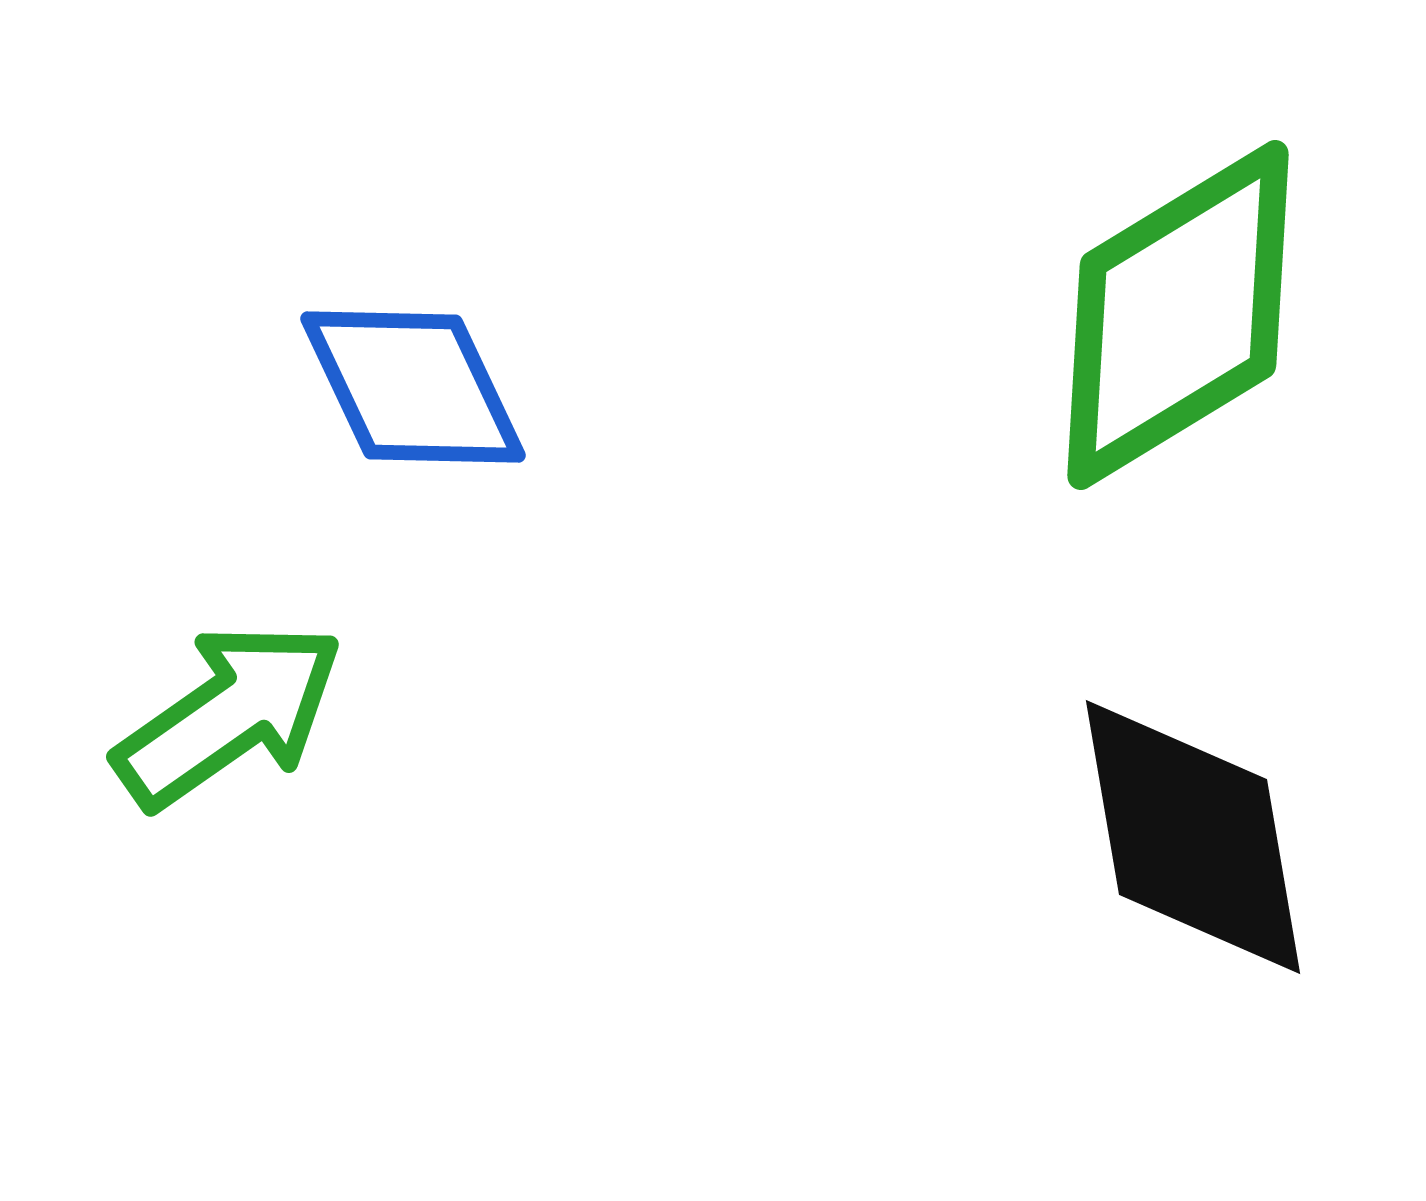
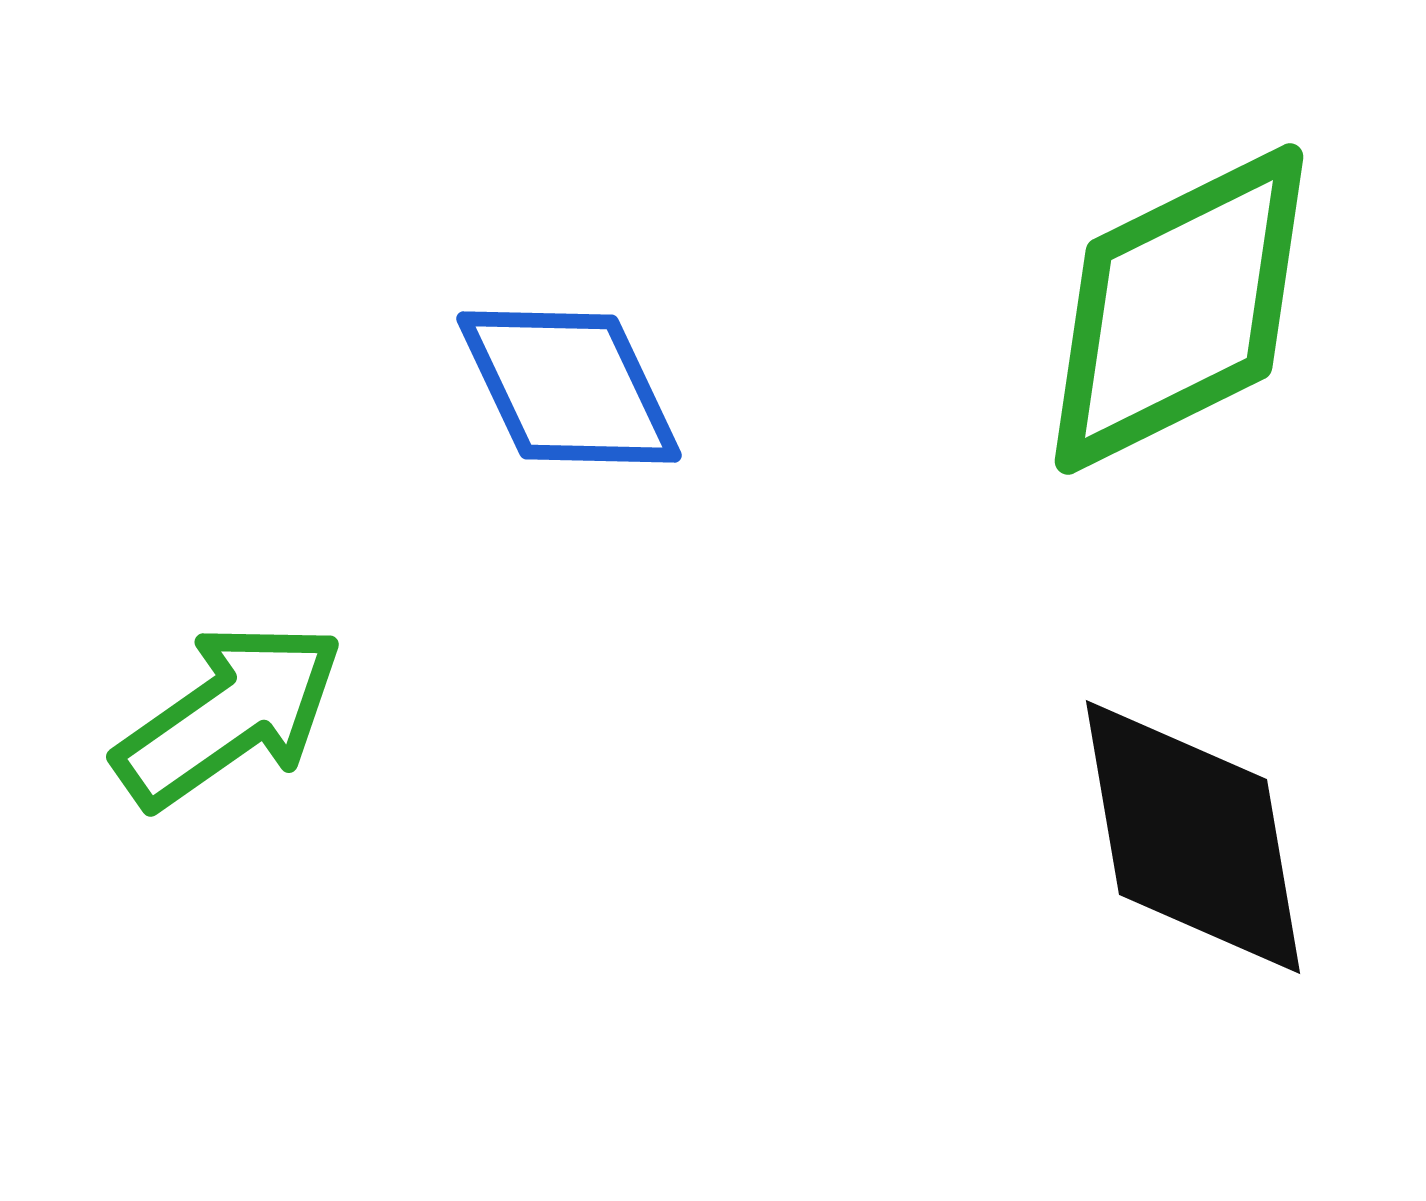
green diamond: moved 1 px right, 6 px up; rotated 5 degrees clockwise
blue diamond: moved 156 px right
